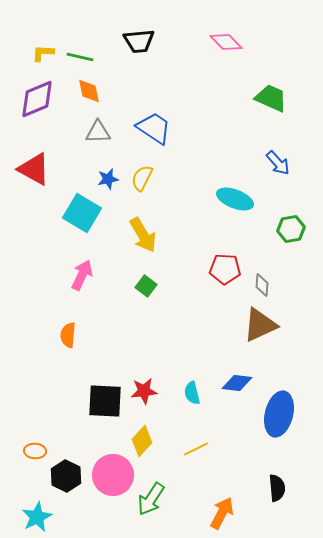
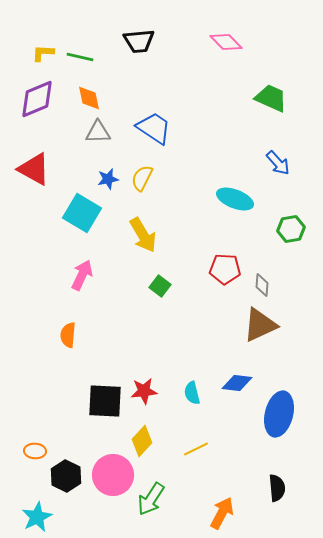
orange diamond: moved 7 px down
green square: moved 14 px right
